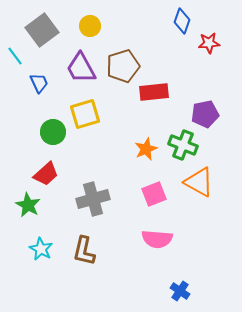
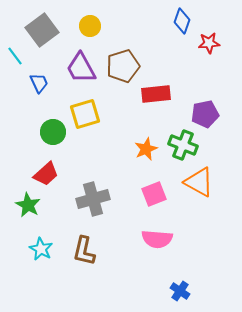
red rectangle: moved 2 px right, 2 px down
